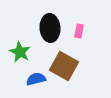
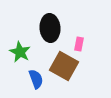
pink rectangle: moved 13 px down
blue semicircle: rotated 84 degrees clockwise
